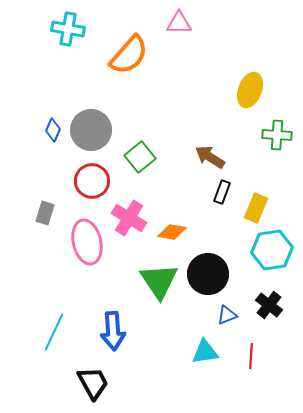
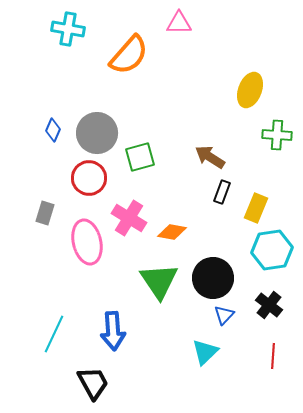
gray circle: moved 6 px right, 3 px down
green square: rotated 24 degrees clockwise
red circle: moved 3 px left, 3 px up
black circle: moved 5 px right, 4 px down
blue triangle: moved 3 px left; rotated 25 degrees counterclockwise
cyan line: moved 2 px down
cyan triangle: rotated 36 degrees counterclockwise
red line: moved 22 px right
